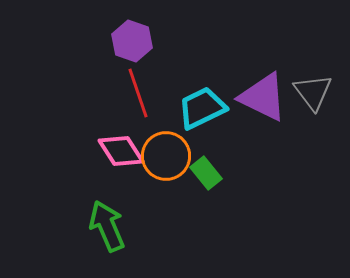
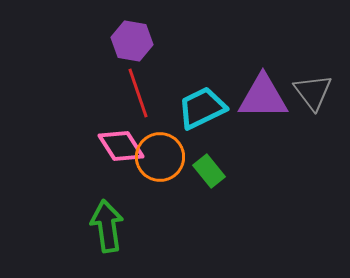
purple hexagon: rotated 9 degrees counterclockwise
purple triangle: rotated 26 degrees counterclockwise
pink diamond: moved 5 px up
orange circle: moved 6 px left, 1 px down
green rectangle: moved 3 px right, 2 px up
green arrow: rotated 15 degrees clockwise
